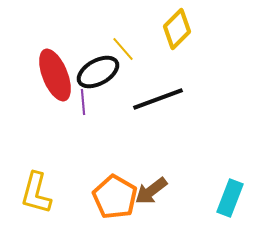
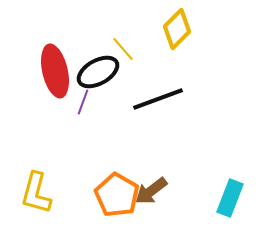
red ellipse: moved 4 px up; rotated 9 degrees clockwise
purple line: rotated 25 degrees clockwise
orange pentagon: moved 2 px right, 2 px up
